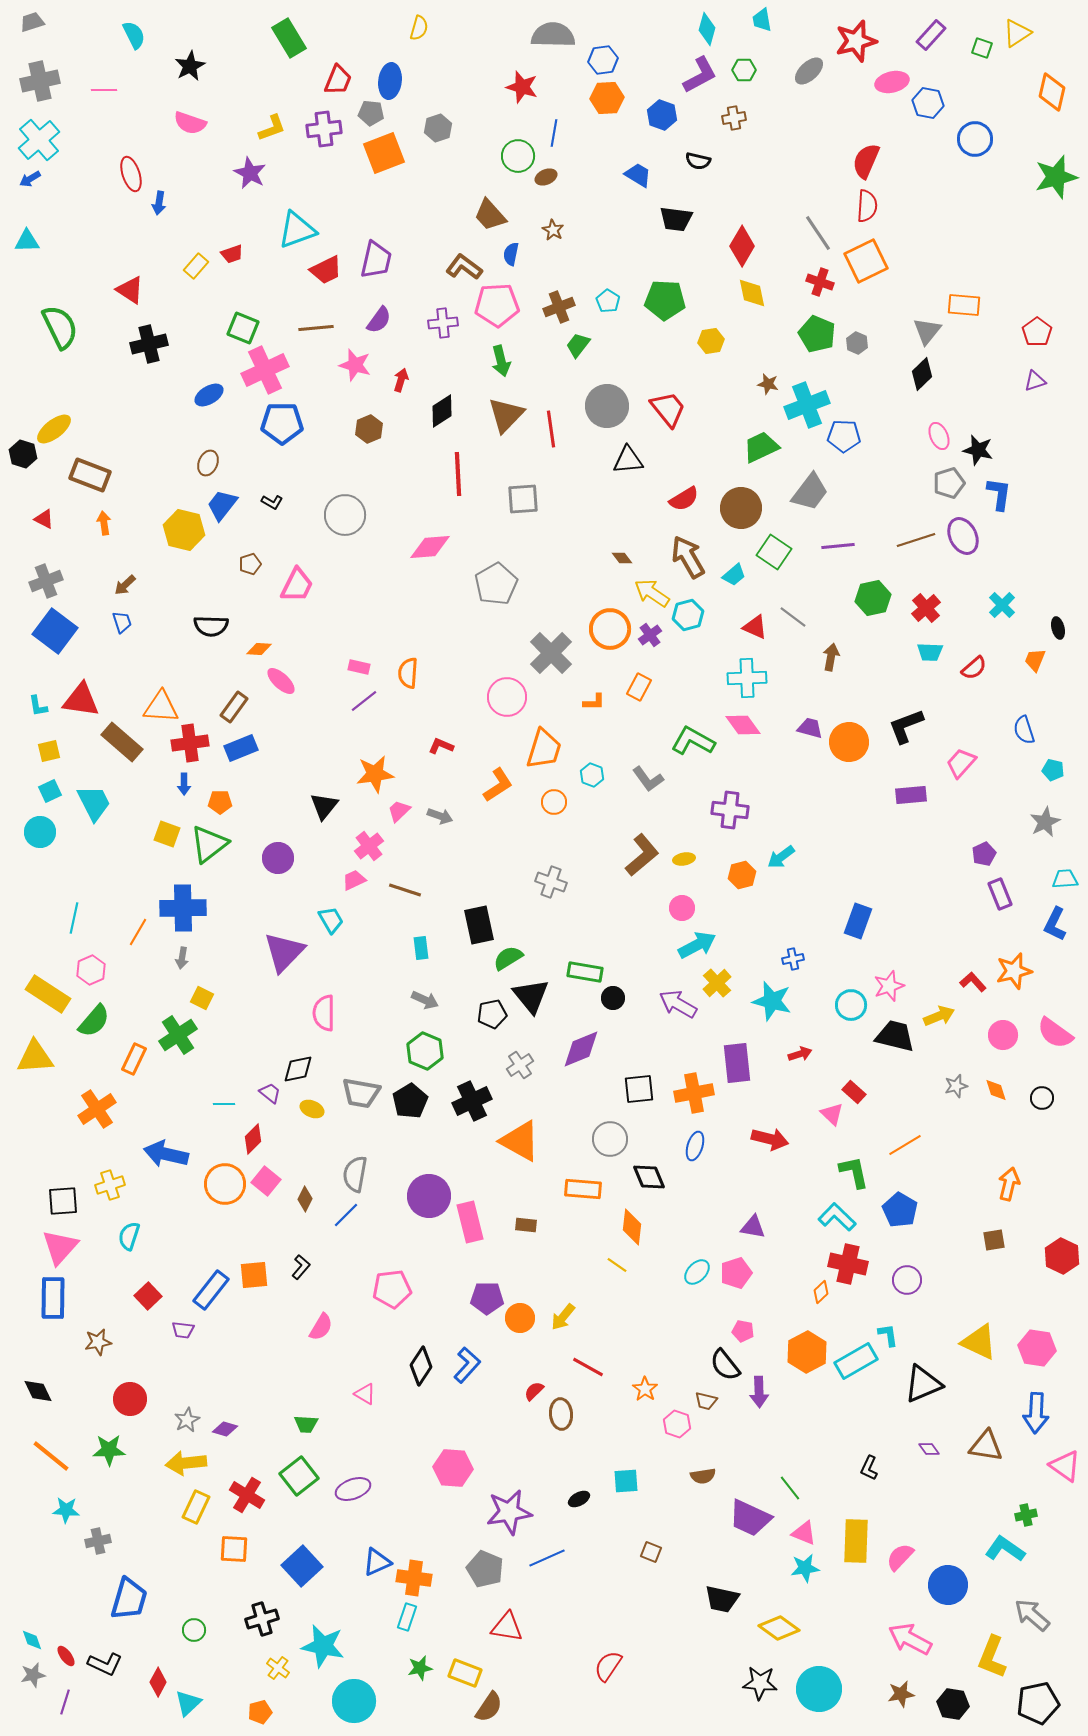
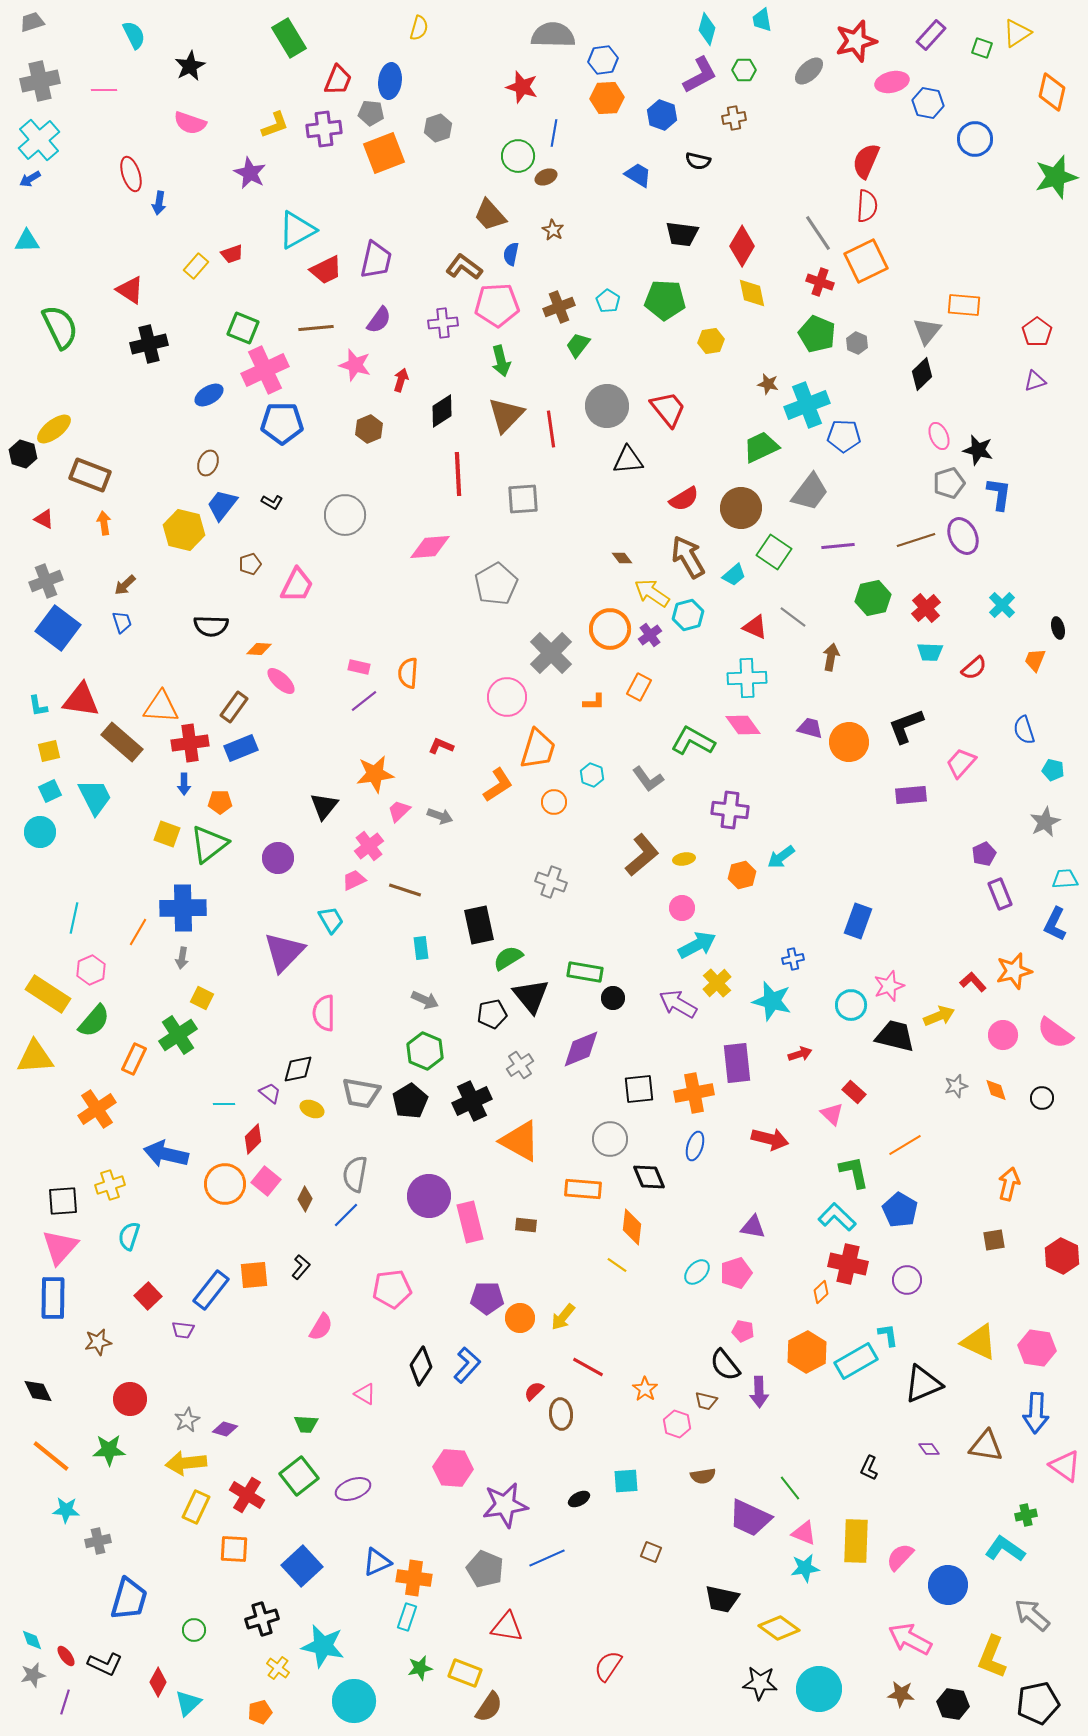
yellow L-shape at (272, 128): moved 3 px right, 3 px up
black trapezoid at (676, 219): moved 6 px right, 15 px down
cyan triangle at (297, 230): rotated 9 degrees counterclockwise
blue square at (55, 631): moved 3 px right, 3 px up
orange trapezoid at (544, 749): moved 6 px left
cyan trapezoid at (94, 803): moved 1 px right, 6 px up
purple star at (509, 1512): moved 4 px left, 7 px up
brown star at (901, 1694): rotated 16 degrees clockwise
